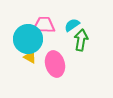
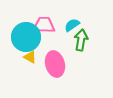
cyan circle: moved 2 px left, 2 px up
